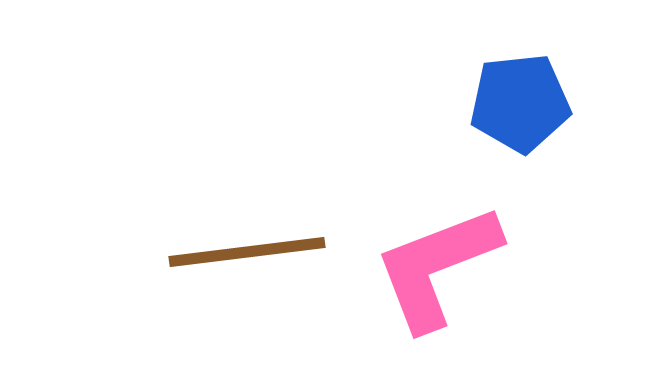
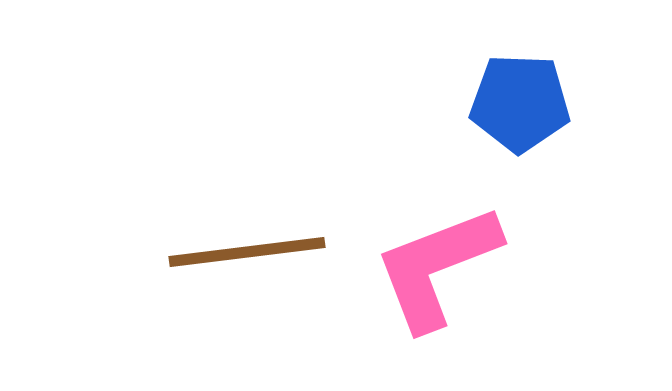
blue pentagon: rotated 8 degrees clockwise
